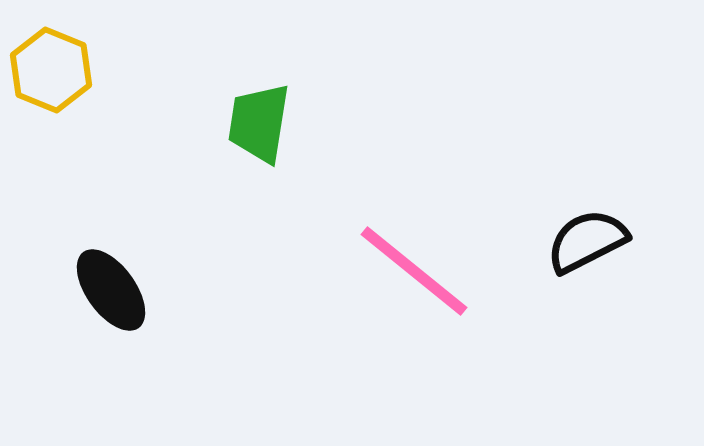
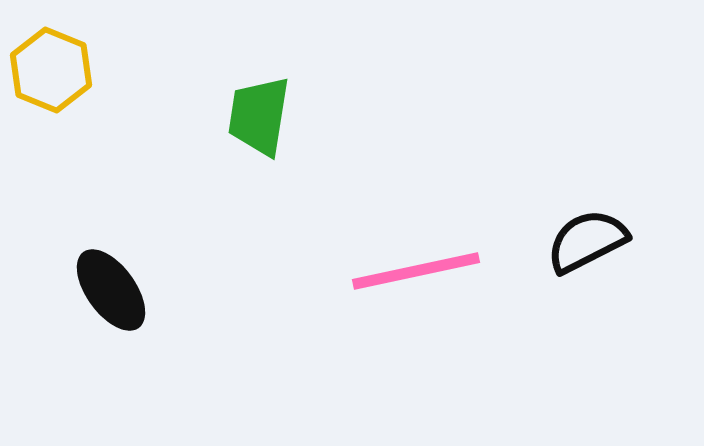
green trapezoid: moved 7 px up
pink line: moved 2 px right; rotated 51 degrees counterclockwise
